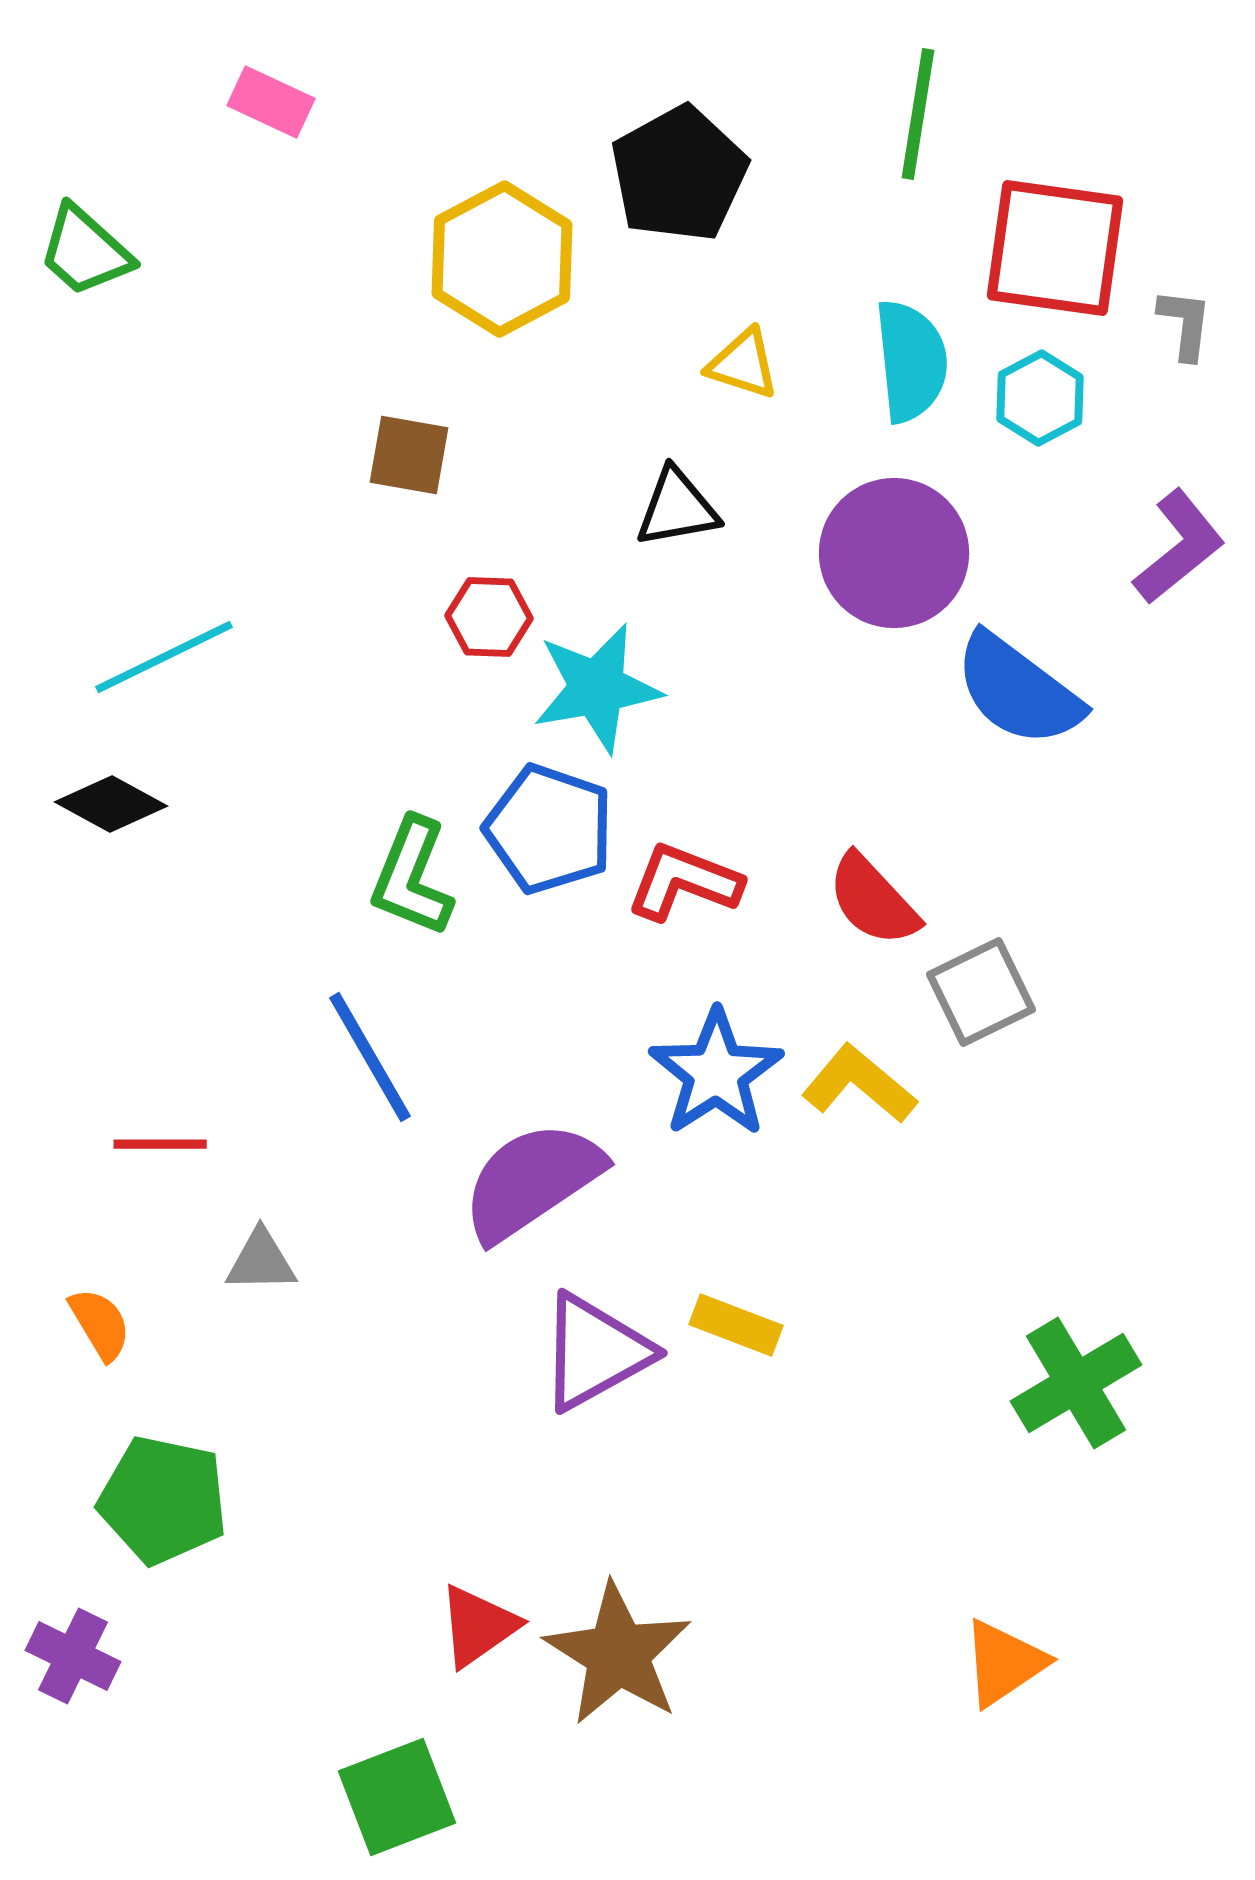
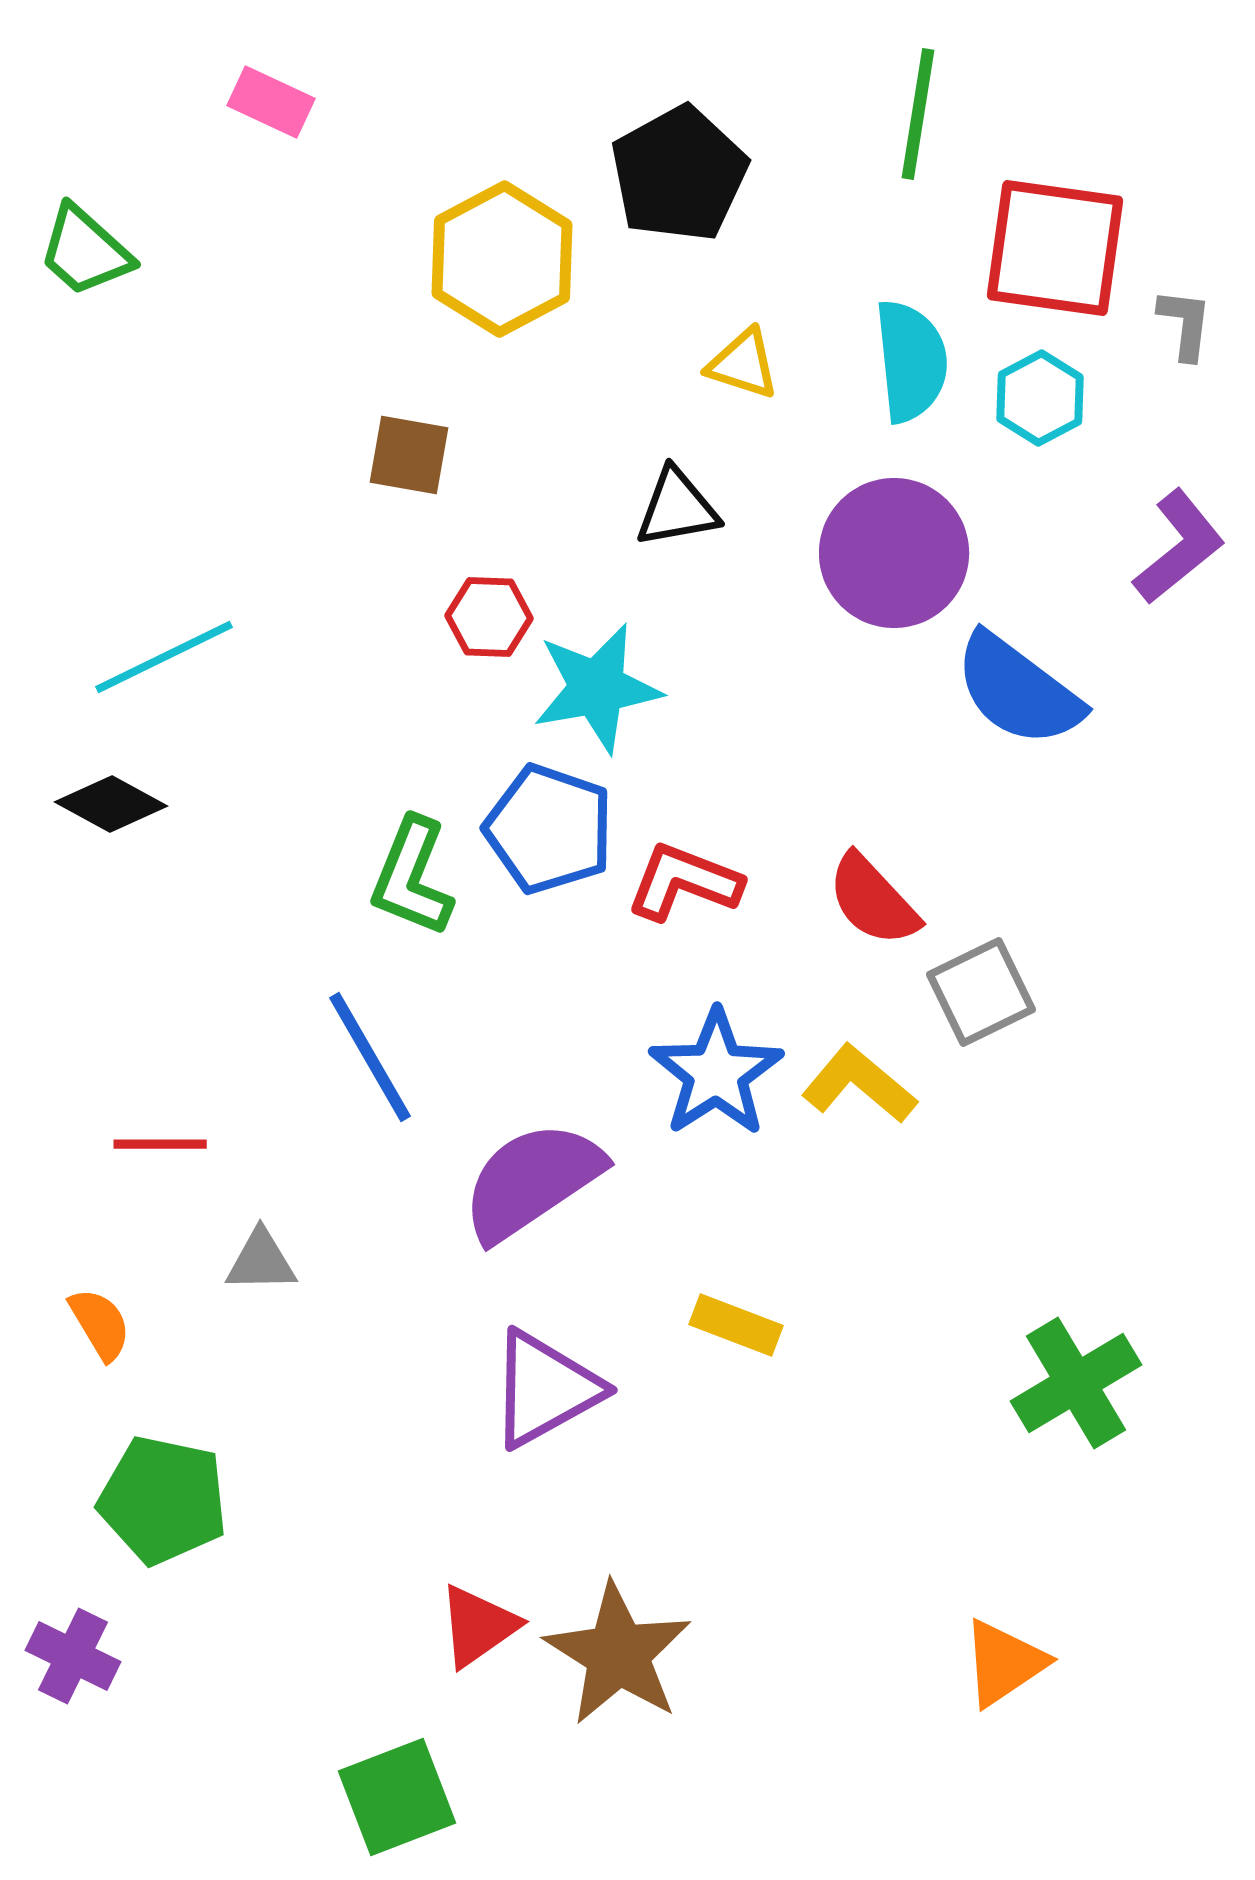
purple triangle: moved 50 px left, 37 px down
